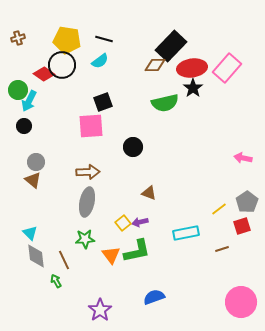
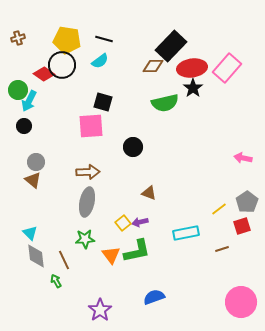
brown diamond at (155, 65): moved 2 px left, 1 px down
black square at (103, 102): rotated 36 degrees clockwise
